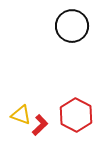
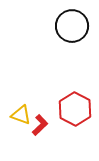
red hexagon: moved 1 px left, 6 px up
